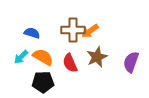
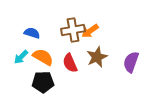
brown cross: rotated 10 degrees counterclockwise
